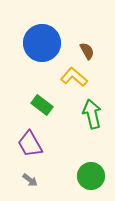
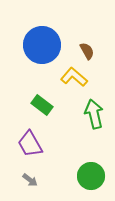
blue circle: moved 2 px down
green arrow: moved 2 px right
